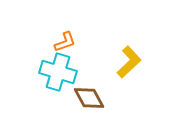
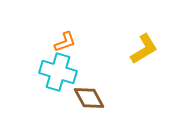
yellow L-shape: moved 15 px right, 13 px up; rotated 12 degrees clockwise
